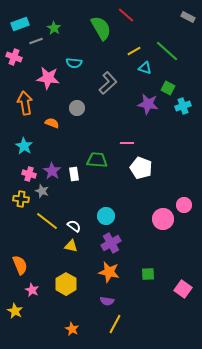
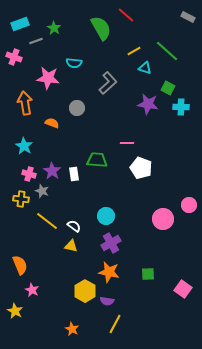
cyan cross at (183, 106): moved 2 px left, 1 px down; rotated 21 degrees clockwise
pink circle at (184, 205): moved 5 px right
yellow hexagon at (66, 284): moved 19 px right, 7 px down
